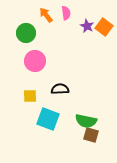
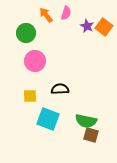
pink semicircle: rotated 24 degrees clockwise
